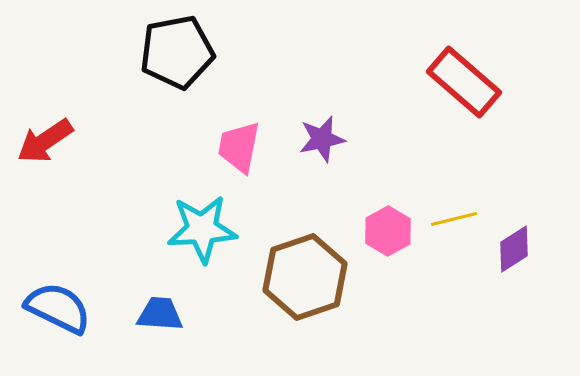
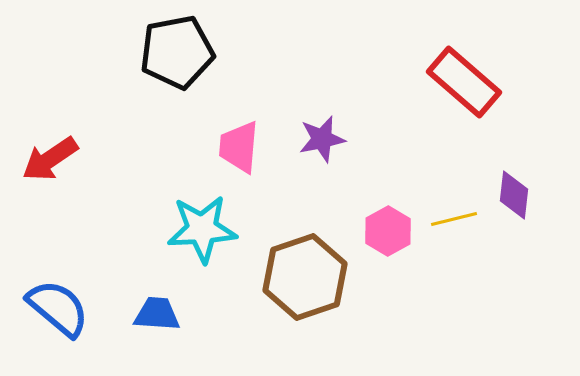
red arrow: moved 5 px right, 18 px down
pink trapezoid: rotated 6 degrees counterclockwise
purple diamond: moved 54 px up; rotated 51 degrees counterclockwise
blue semicircle: rotated 14 degrees clockwise
blue trapezoid: moved 3 px left
